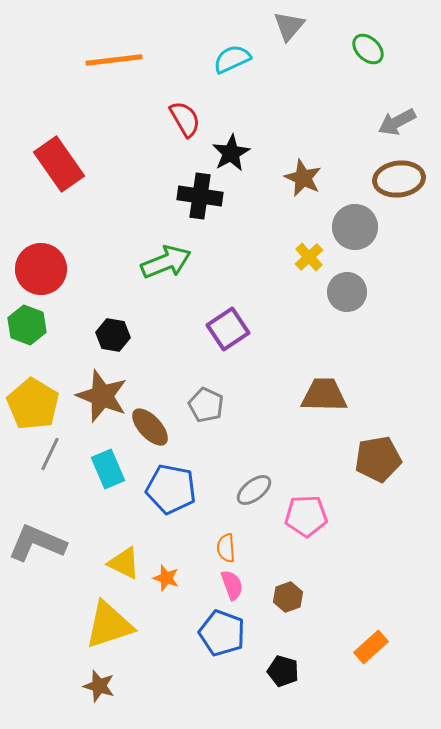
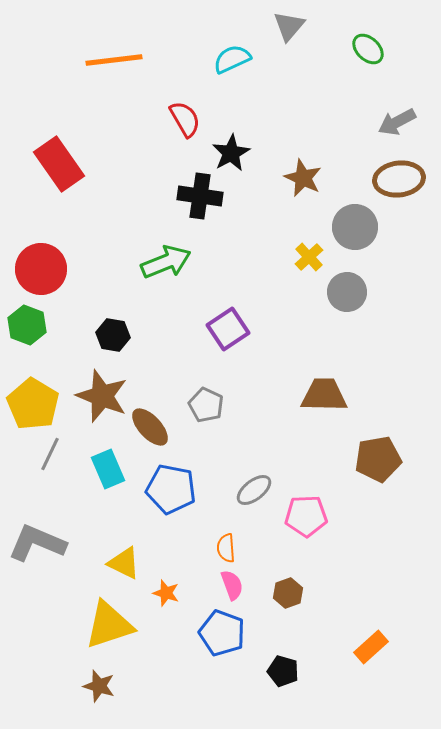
orange star at (166, 578): moved 15 px down
brown hexagon at (288, 597): moved 4 px up
